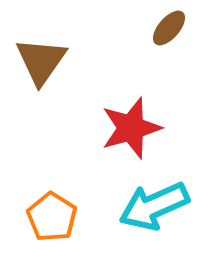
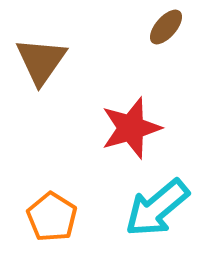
brown ellipse: moved 3 px left, 1 px up
cyan arrow: moved 3 px right, 2 px down; rotated 16 degrees counterclockwise
